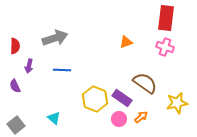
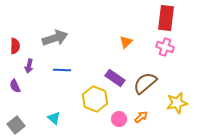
orange triangle: rotated 24 degrees counterclockwise
brown semicircle: rotated 75 degrees counterclockwise
purple rectangle: moved 7 px left, 20 px up
